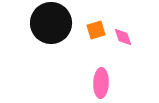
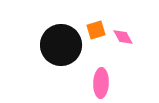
black circle: moved 10 px right, 22 px down
pink diamond: rotated 10 degrees counterclockwise
